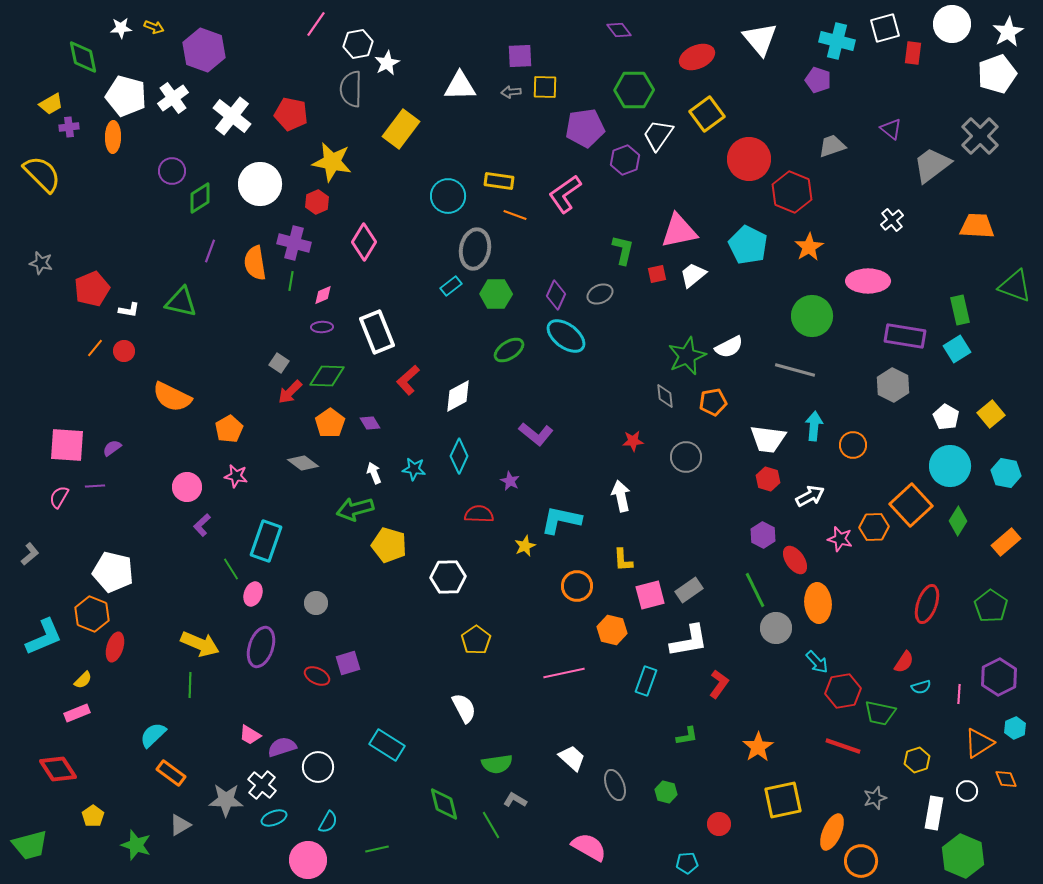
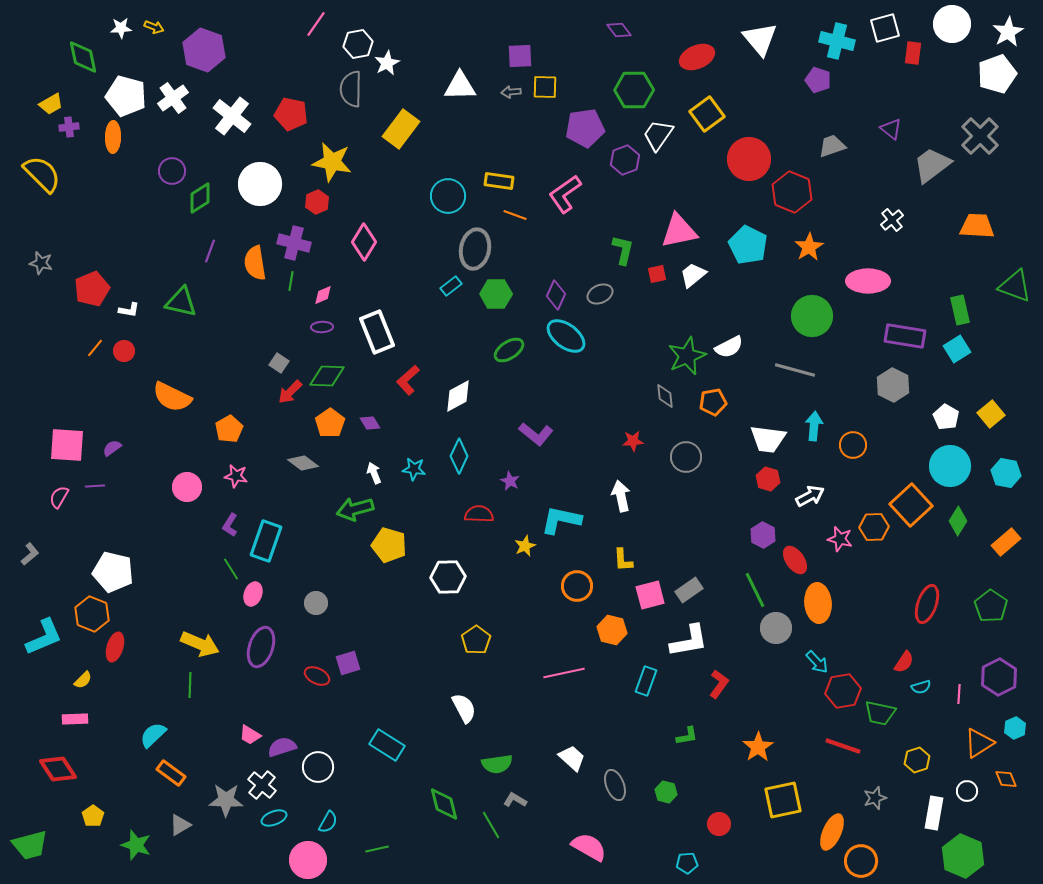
purple L-shape at (202, 525): moved 28 px right; rotated 15 degrees counterclockwise
pink rectangle at (77, 713): moved 2 px left, 6 px down; rotated 20 degrees clockwise
